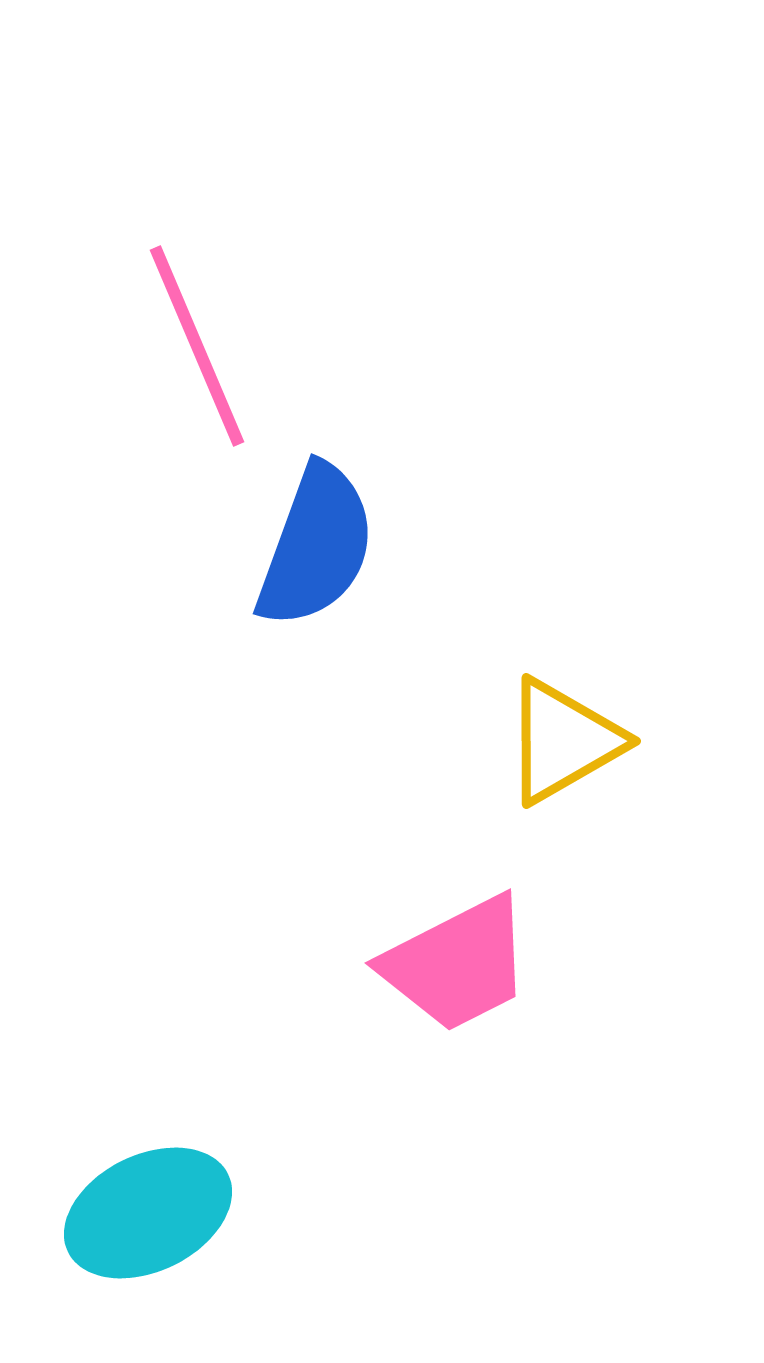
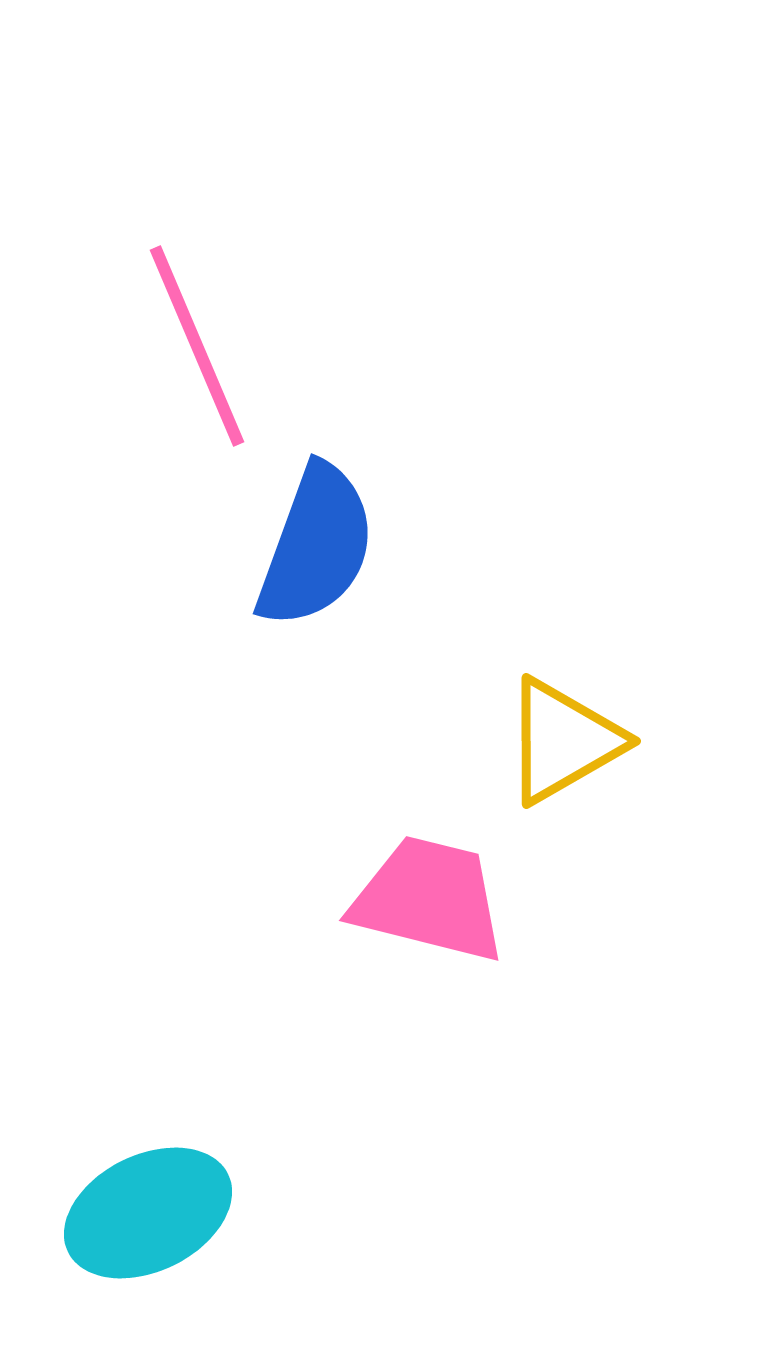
pink trapezoid: moved 28 px left, 65 px up; rotated 139 degrees counterclockwise
